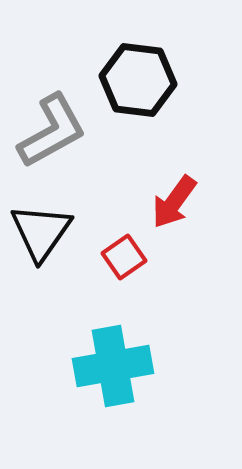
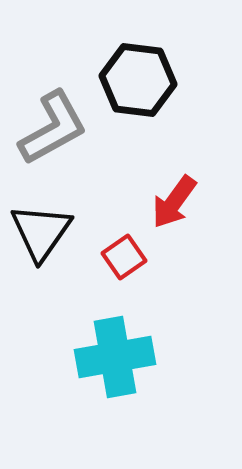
gray L-shape: moved 1 px right, 3 px up
cyan cross: moved 2 px right, 9 px up
